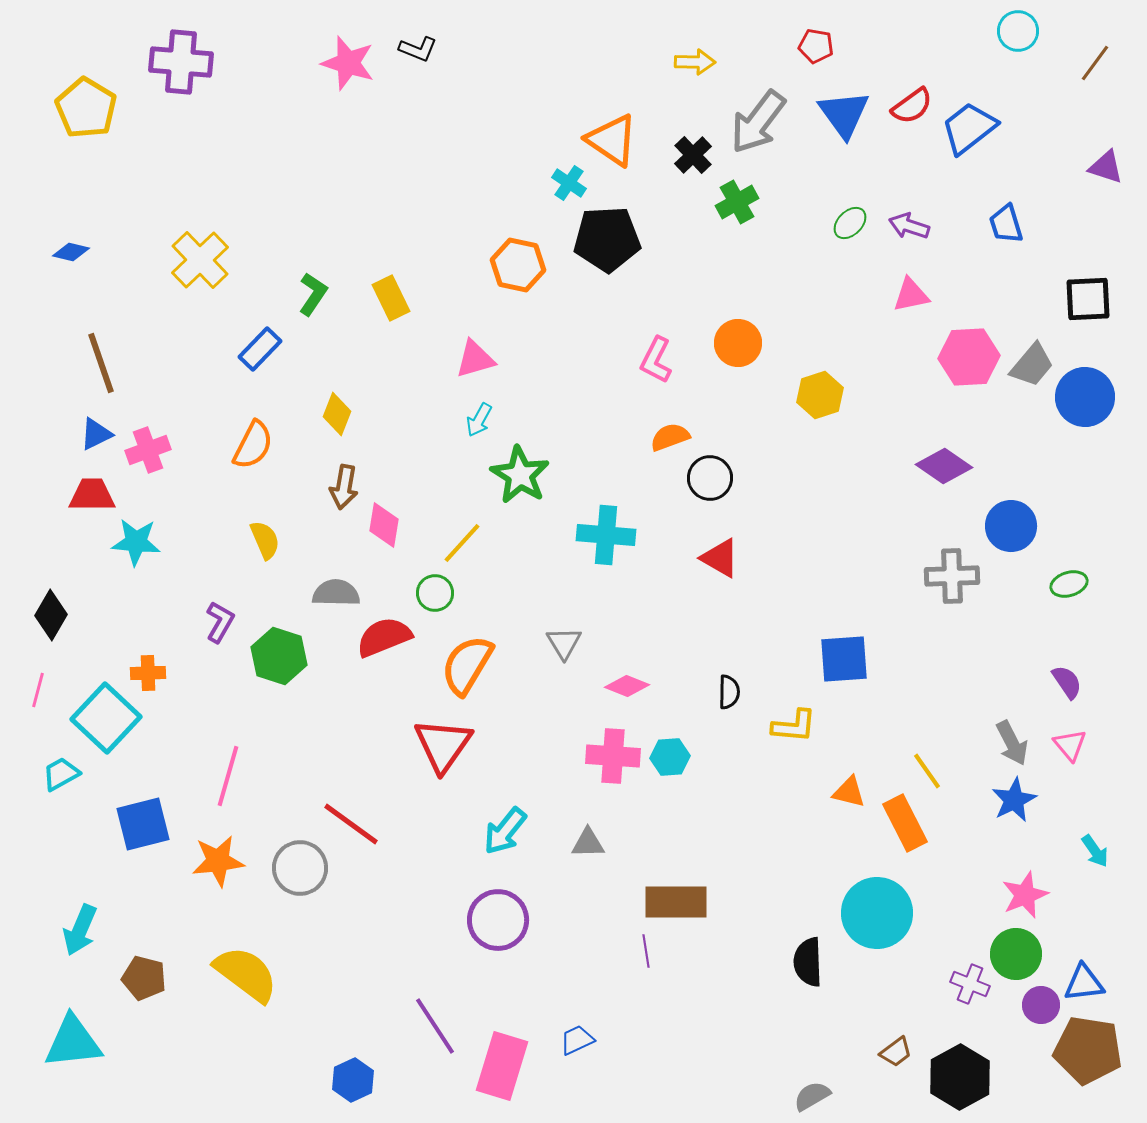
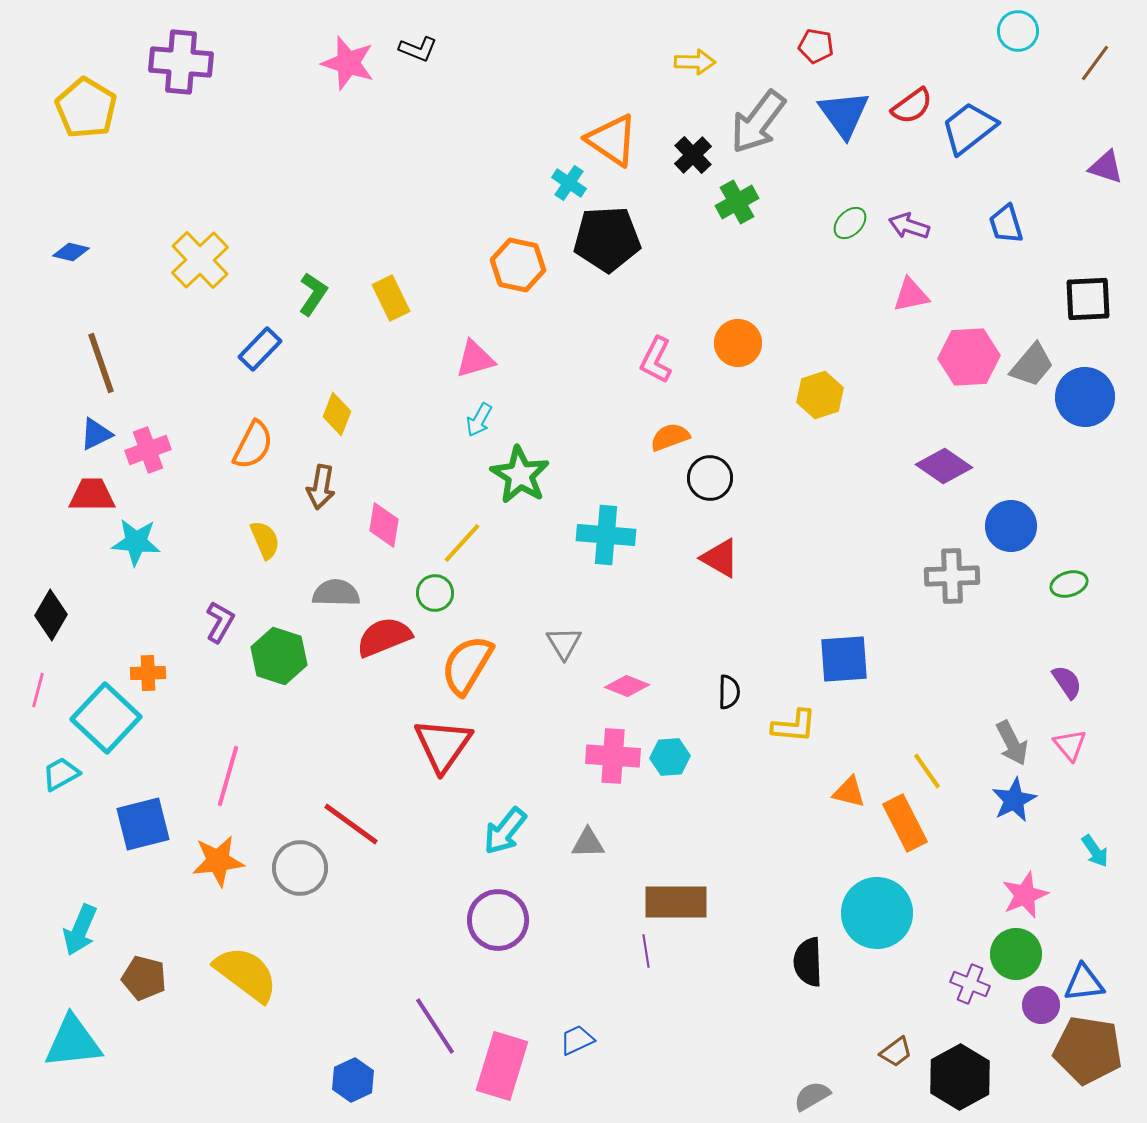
brown arrow at (344, 487): moved 23 px left
